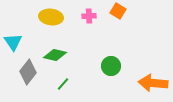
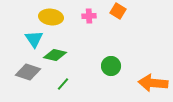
cyan triangle: moved 21 px right, 3 px up
gray diamond: rotated 70 degrees clockwise
